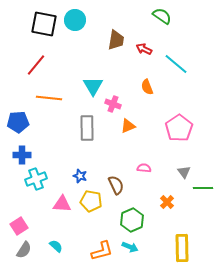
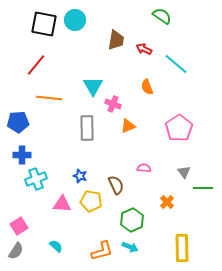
gray semicircle: moved 8 px left, 1 px down
